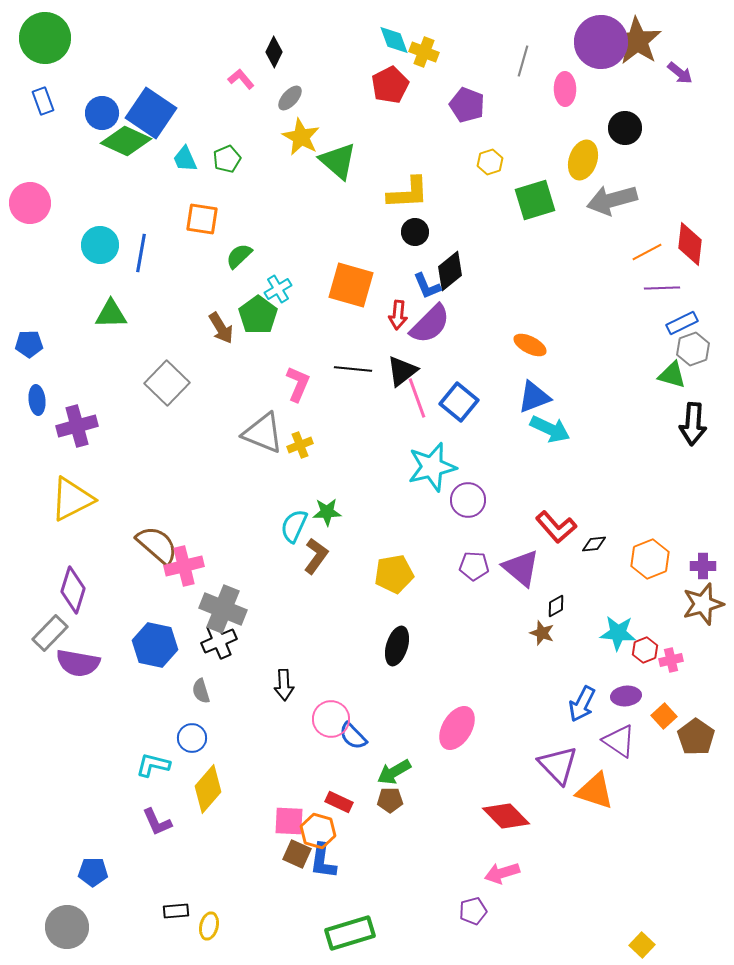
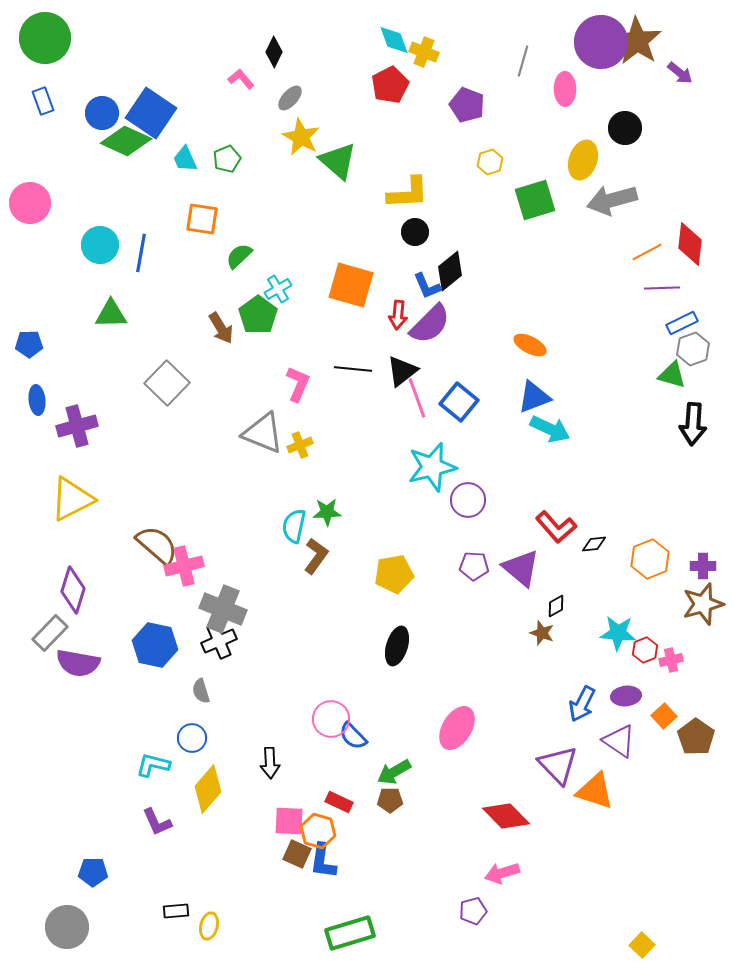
cyan semicircle at (294, 526): rotated 12 degrees counterclockwise
black arrow at (284, 685): moved 14 px left, 78 px down
